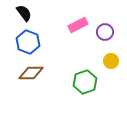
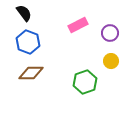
purple circle: moved 5 px right, 1 px down
